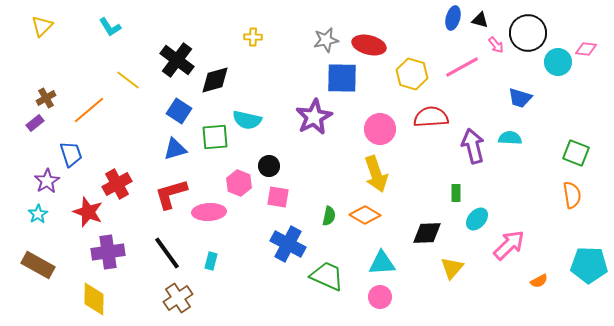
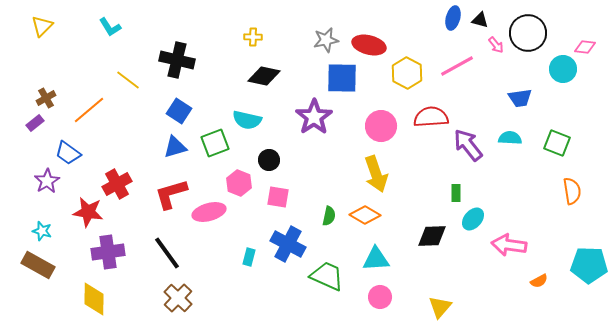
pink diamond at (586, 49): moved 1 px left, 2 px up
black cross at (177, 60): rotated 24 degrees counterclockwise
cyan circle at (558, 62): moved 5 px right, 7 px down
pink line at (462, 67): moved 5 px left, 1 px up
yellow hexagon at (412, 74): moved 5 px left, 1 px up; rotated 12 degrees clockwise
black diamond at (215, 80): moved 49 px right, 4 px up; rotated 28 degrees clockwise
blue trapezoid at (520, 98): rotated 25 degrees counterclockwise
purple star at (314, 117): rotated 6 degrees counterclockwise
pink circle at (380, 129): moved 1 px right, 3 px up
green square at (215, 137): moved 6 px down; rotated 16 degrees counterclockwise
purple arrow at (473, 146): moved 5 px left, 1 px up; rotated 24 degrees counterclockwise
blue triangle at (175, 149): moved 2 px up
green square at (576, 153): moved 19 px left, 10 px up
blue trapezoid at (71, 154): moved 3 px left, 1 px up; rotated 144 degrees clockwise
black circle at (269, 166): moved 6 px up
orange semicircle at (572, 195): moved 4 px up
red star at (88, 212): rotated 12 degrees counterclockwise
pink ellipse at (209, 212): rotated 12 degrees counterclockwise
cyan star at (38, 214): moved 4 px right, 17 px down; rotated 24 degrees counterclockwise
cyan ellipse at (477, 219): moved 4 px left
black diamond at (427, 233): moved 5 px right, 3 px down
pink arrow at (509, 245): rotated 128 degrees counterclockwise
cyan rectangle at (211, 261): moved 38 px right, 4 px up
cyan triangle at (382, 263): moved 6 px left, 4 px up
yellow triangle at (452, 268): moved 12 px left, 39 px down
brown cross at (178, 298): rotated 12 degrees counterclockwise
